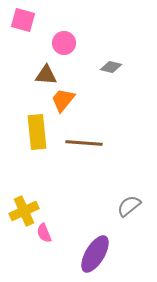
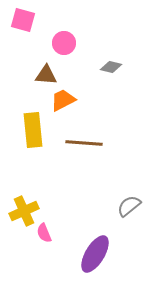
orange trapezoid: rotated 24 degrees clockwise
yellow rectangle: moved 4 px left, 2 px up
